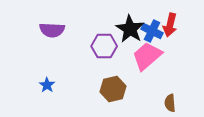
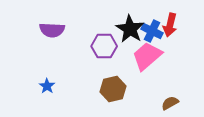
blue star: moved 1 px down
brown semicircle: rotated 66 degrees clockwise
